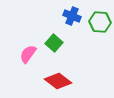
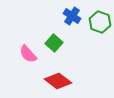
blue cross: rotated 12 degrees clockwise
green hexagon: rotated 15 degrees clockwise
pink semicircle: rotated 78 degrees counterclockwise
